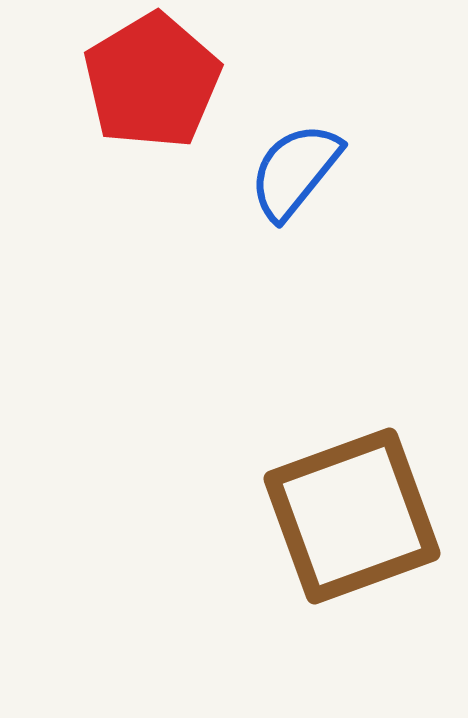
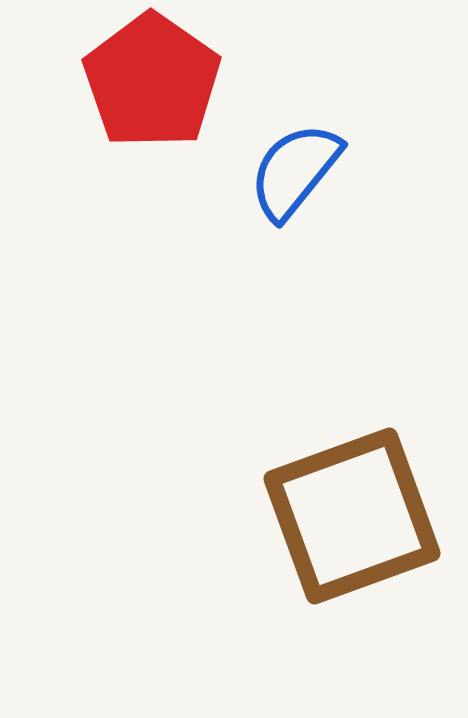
red pentagon: rotated 6 degrees counterclockwise
